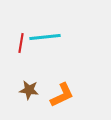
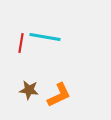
cyan line: rotated 16 degrees clockwise
orange L-shape: moved 3 px left
